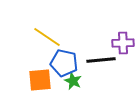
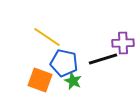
black line: moved 2 px right, 1 px up; rotated 12 degrees counterclockwise
orange square: rotated 25 degrees clockwise
